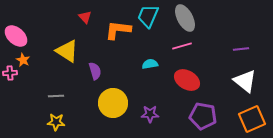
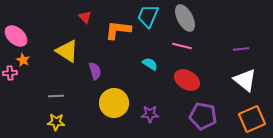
pink line: rotated 30 degrees clockwise
cyan semicircle: rotated 42 degrees clockwise
white triangle: moved 1 px up
yellow circle: moved 1 px right
